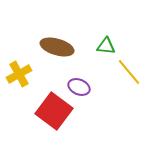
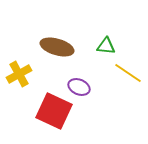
yellow line: moved 1 px left, 1 px down; rotated 16 degrees counterclockwise
red square: rotated 12 degrees counterclockwise
